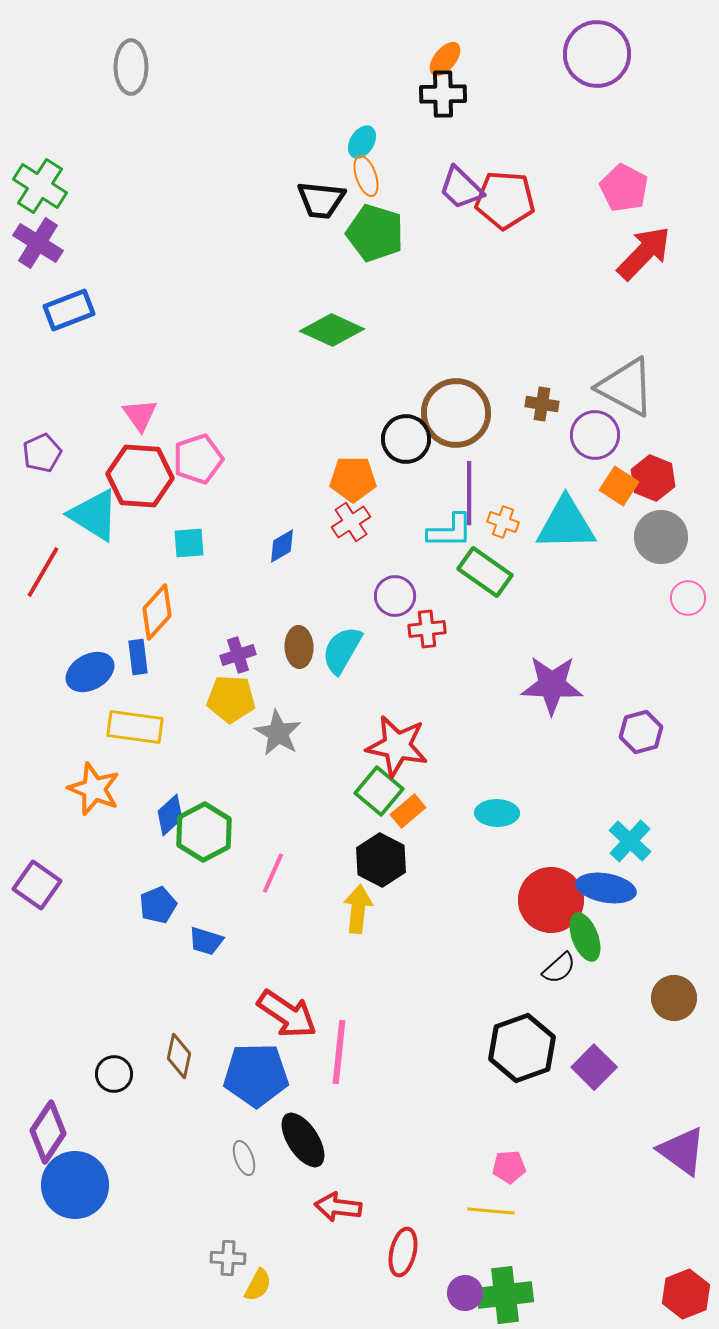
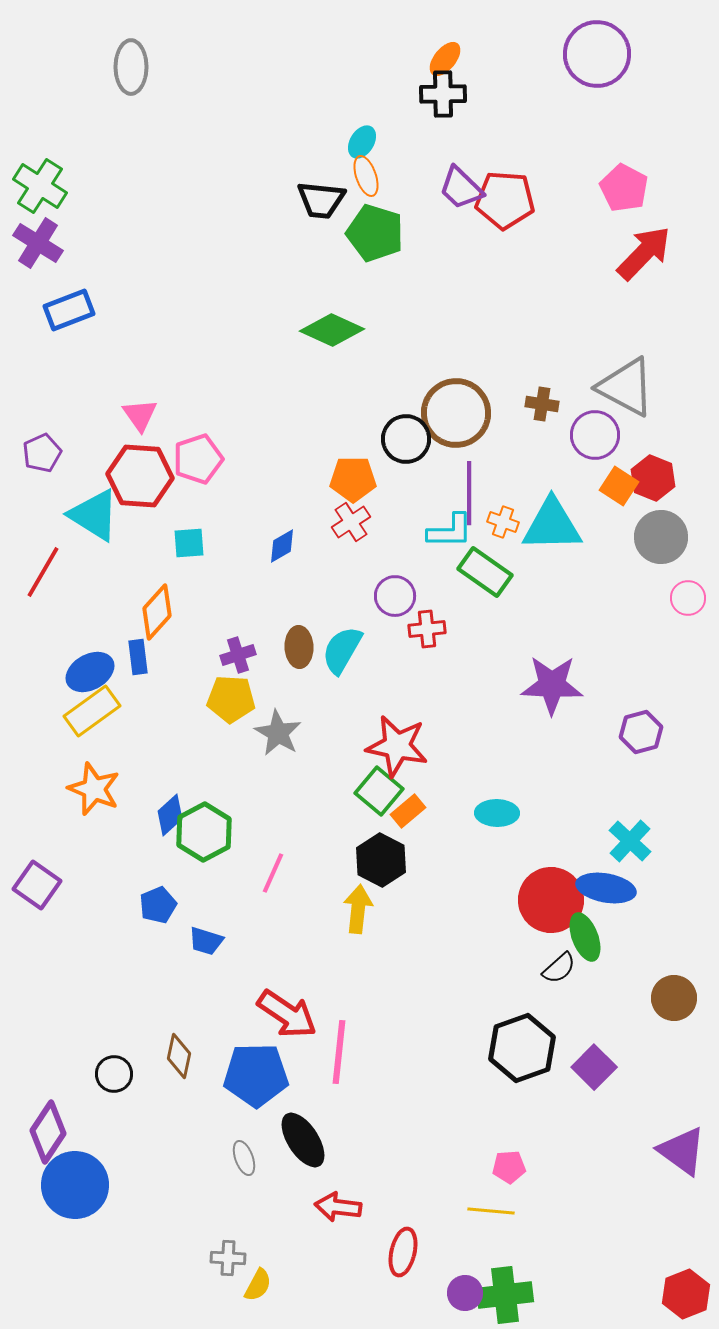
cyan triangle at (566, 524): moved 14 px left, 1 px down
yellow rectangle at (135, 727): moved 43 px left, 16 px up; rotated 44 degrees counterclockwise
